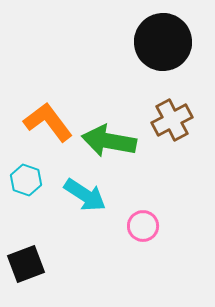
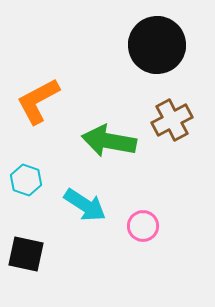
black circle: moved 6 px left, 3 px down
orange L-shape: moved 10 px left, 21 px up; rotated 81 degrees counterclockwise
cyan arrow: moved 10 px down
black square: moved 10 px up; rotated 33 degrees clockwise
